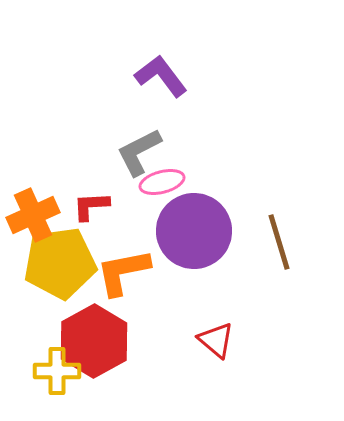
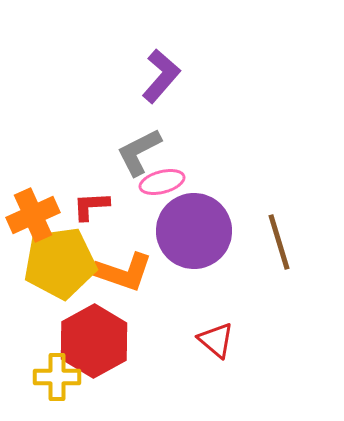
purple L-shape: rotated 78 degrees clockwise
orange L-shape: rotated 150 degrees counterclockwise
yellow cross: moved 6 px down
